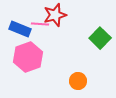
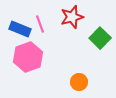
red star: moved 17 px right, 2 px down
pink line: rotated 66 degrees clockwise
orange circle: moved 1 px right, 1 px down
